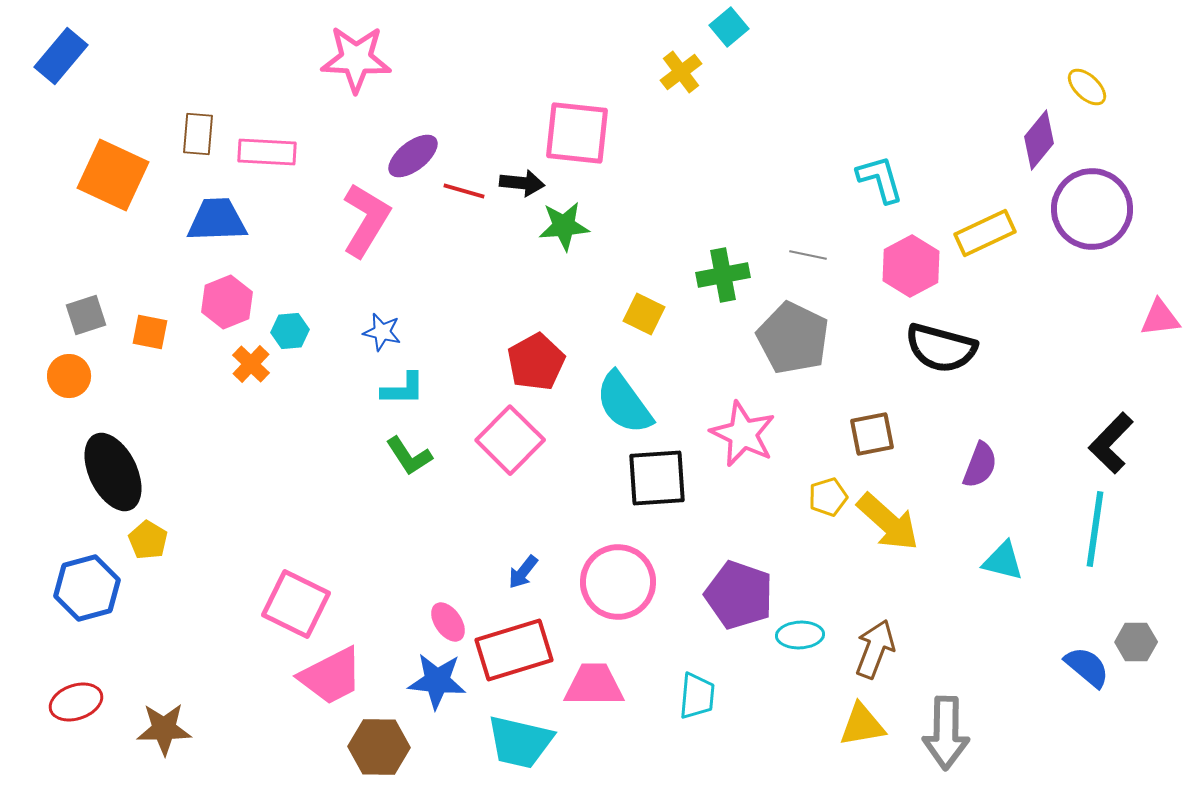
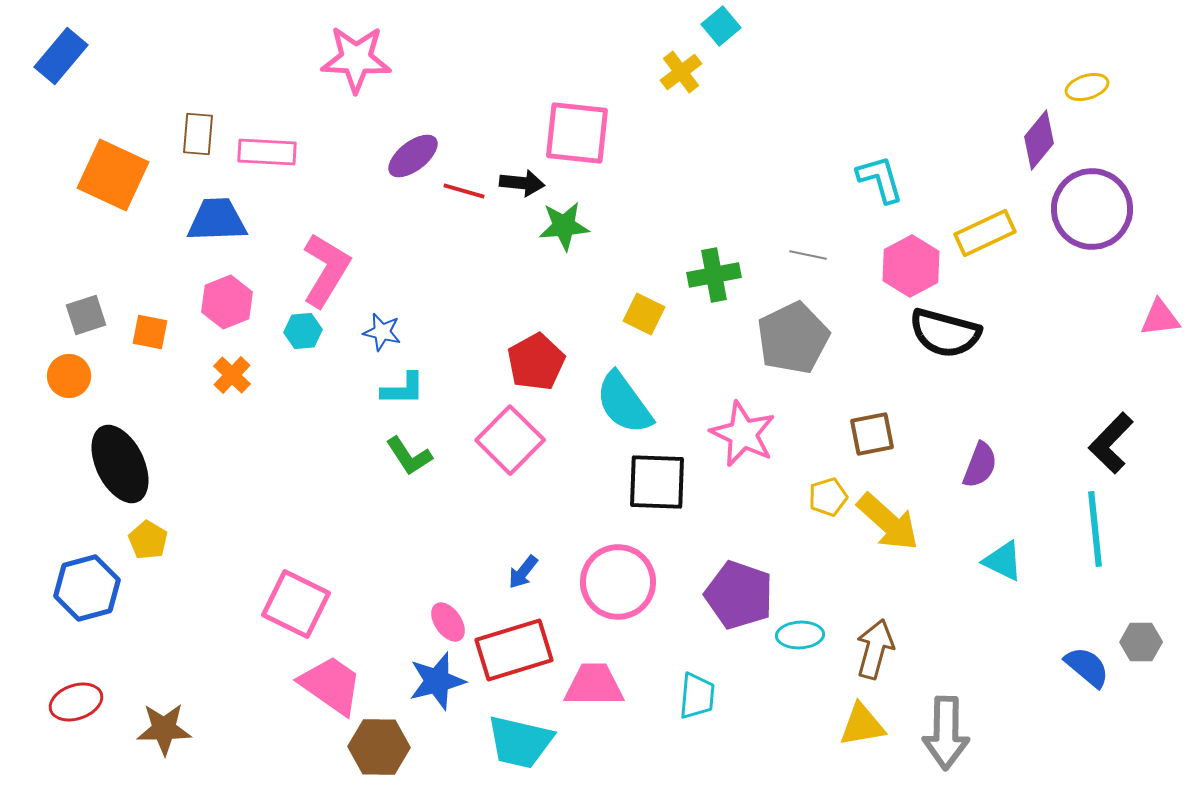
cyan square at (729, 27): moved 8 px left, 1 px up
yellow ellipse at (1087, 87): rotated 60 degrees counterclockwise
pink L-shape at (366, 220): moved 40 px left, 50 px down
green cross at (723, 275): moved 9 px left
cyan hexagon at (290, 331): moved 13 px right
gray pentagon at (793, 338): rotated 20 degrees clockwise
black semicircle at (941, 348): moved 4 px right, 15 px up
orange cross at (251, 364): moved 19 px left, 11 px down
black ellipse at (113, 472): moved 7 px right, 8 px up
black square at (657, 478): moved 4 px down; rotated 6 degrees clockwise
cyan line at (1095, 529): rotated 14 degrees counterclockwise
cyan triangle at (1003, 561): rotated 12 degrees clockwise
gray hexagon at (1136, 642): moved 5 px right
brown arrow at (875, 649): rotated 6 degrees counterclockwise
pink trapezoid at (331, 676): moved 9 px down; rotated 118 degrees counterclockwise
blue star at (437, 681): rotated 20 degrees counterclockwise
